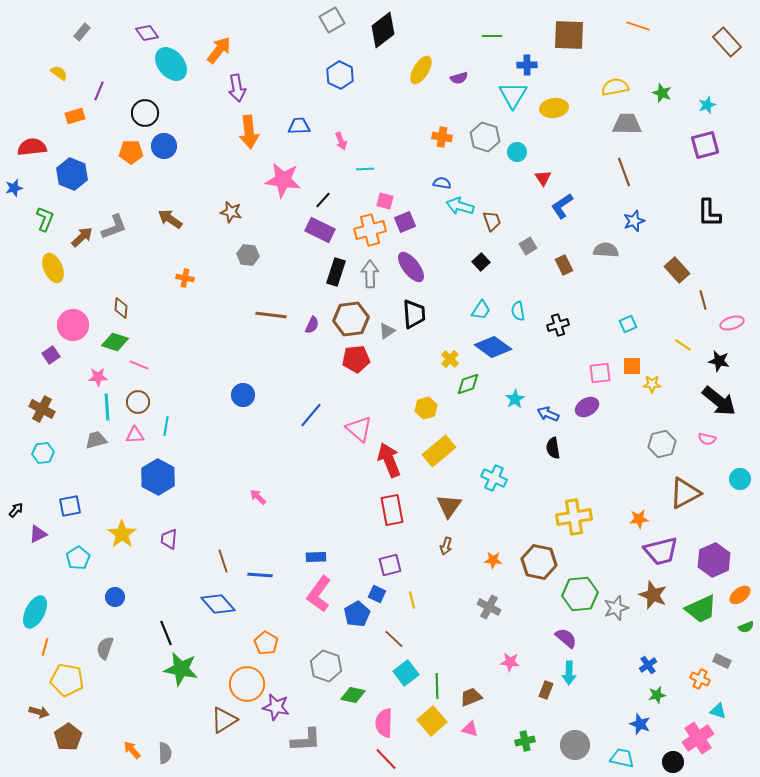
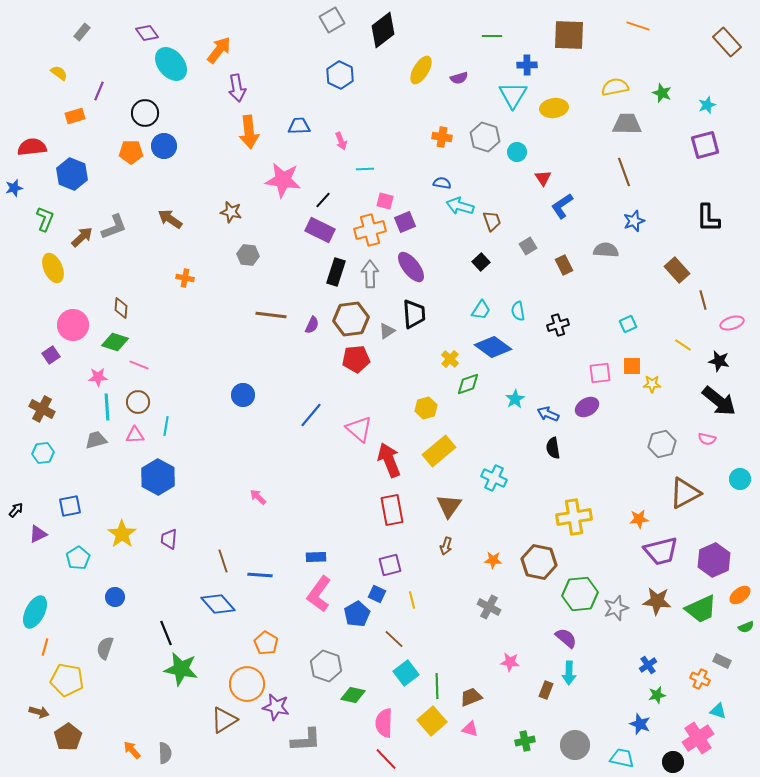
black L-shape at (709, 213): moved 1 px left, 5 px down
brown star at (653, 595): moved 4 px right, 6 px down; rotated 16 degrees counterclockwise
